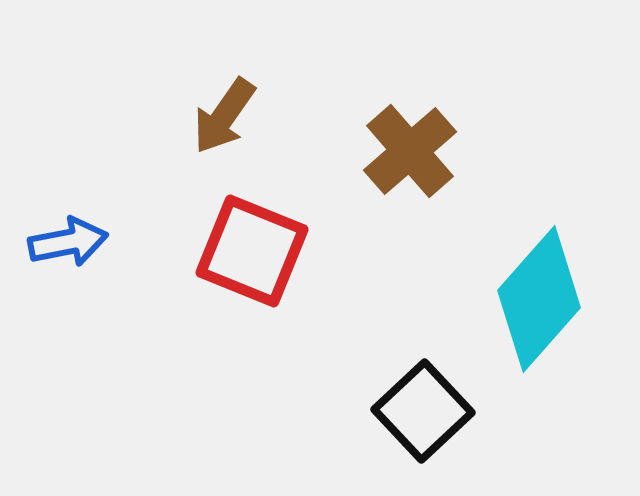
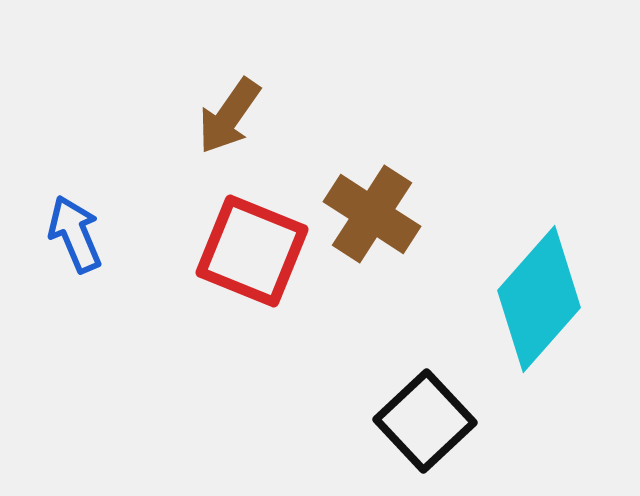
brown arrow: moved 5 px right
brown cross: moved 38 px left, 63 px down; rotated 16 degrees counterclockwise
blue arrow: moved 7 px right, 8 px up; rotated 102 degrees counterclockwise
black square: moved 2 px right, 10 px down
